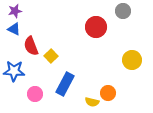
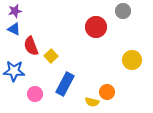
orange circle: moved 1 px left, 1 px up
